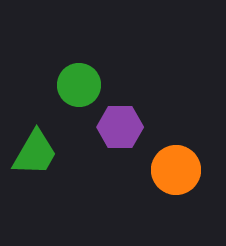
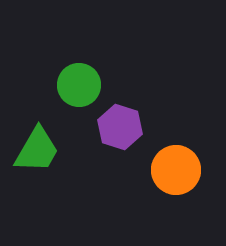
purple hexagon: rotated 18 degrees clockwise
green trapezoid: moved 2 px right, 3 px up
